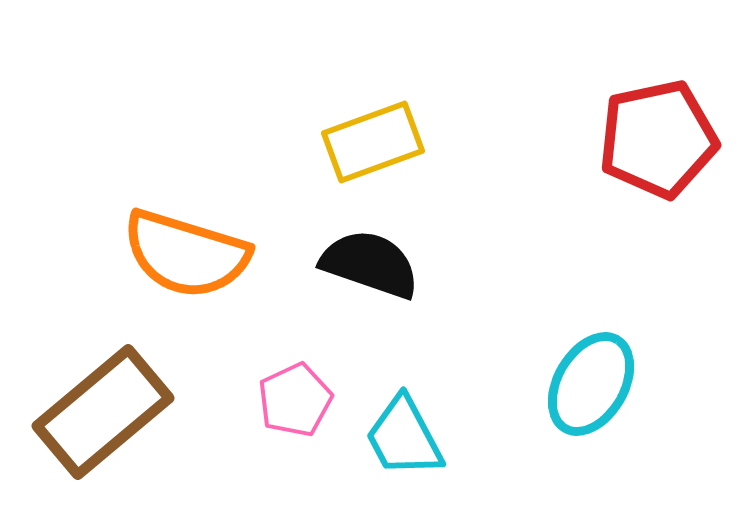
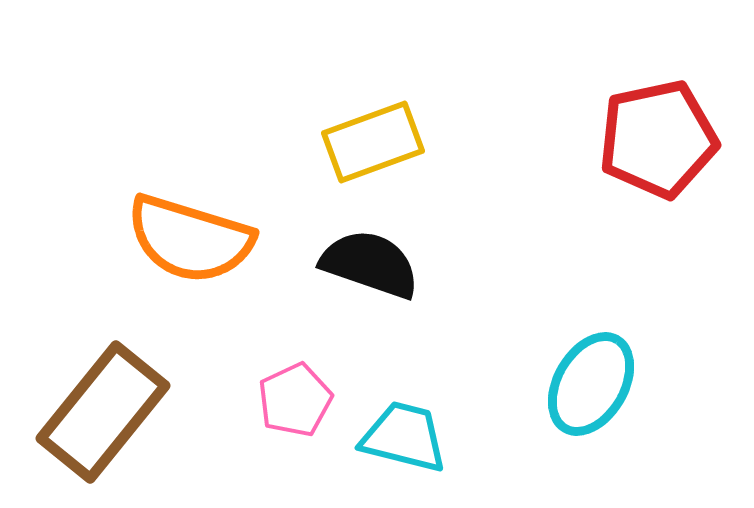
orange semicircle: moved 4 px right, 15 px up
brown rectangle: rotated 11 degrees counterclockwise
cyan trapezoid: rotated 132 degrees clockwise
